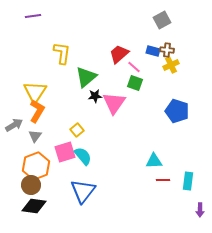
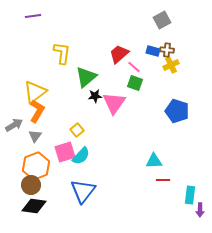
yellow triangle: rotated 20 degrees clockwise
cyan semicircle: moved 2 px left; rotated 84 degrees clockwise
cyan rectangle: moved 2 px right, 14 px down
